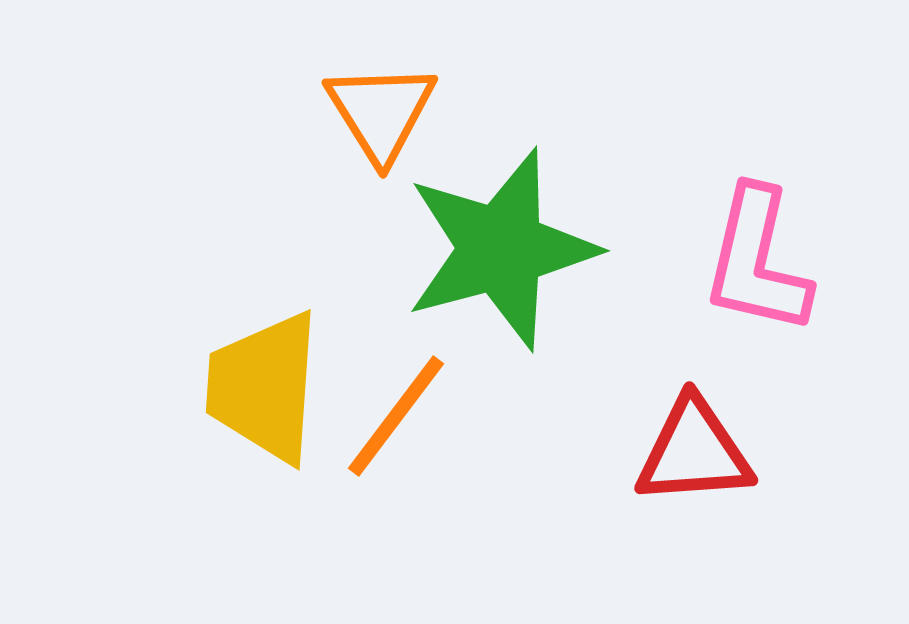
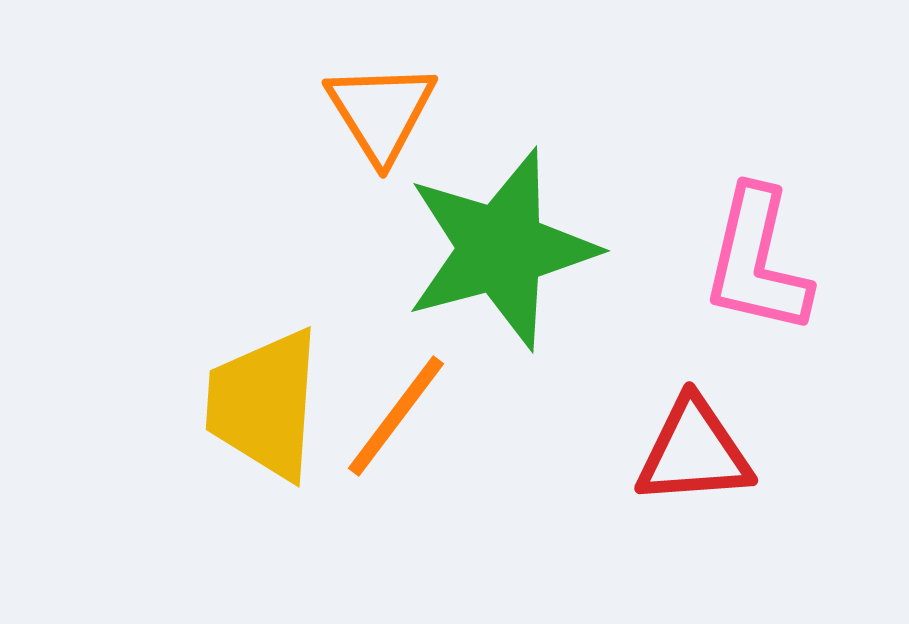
yellow trapezoid: moved 17 px down
